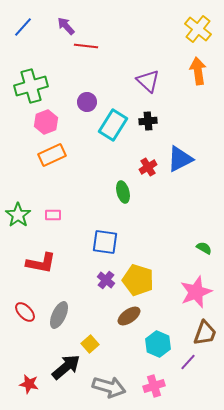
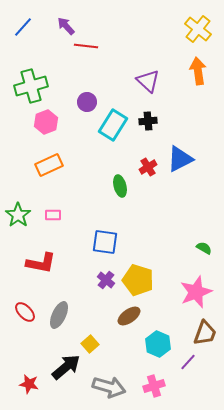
orange rectangle: moved 3 px left, 10 px down
green ellipse: moved 3 px left, 6 px up
